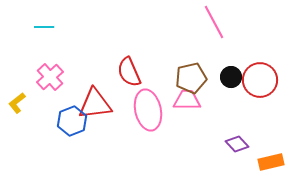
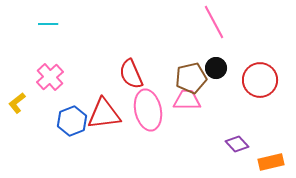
cyan line: moved 4 px right, 3 px up
red semicircle: moved 2 px right, 2 px down
black circle: moved 15 px left, 9 px up
red triangle: moved 9 px right, 10 px down
